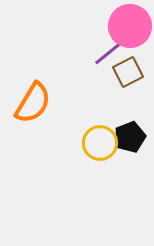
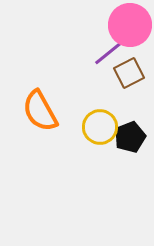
pink circle: moved 1 px up
brown square: moved 1 px right, 1 px down
orange semicircle: moved 7 px right, 8 px down; rotated 120 degrees clockwise
yellow circle: moved 16 px up
